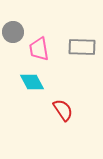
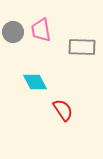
pink trapezoid: moved 2 px right, 19 px up
cyan diamond: moved 3 px right
